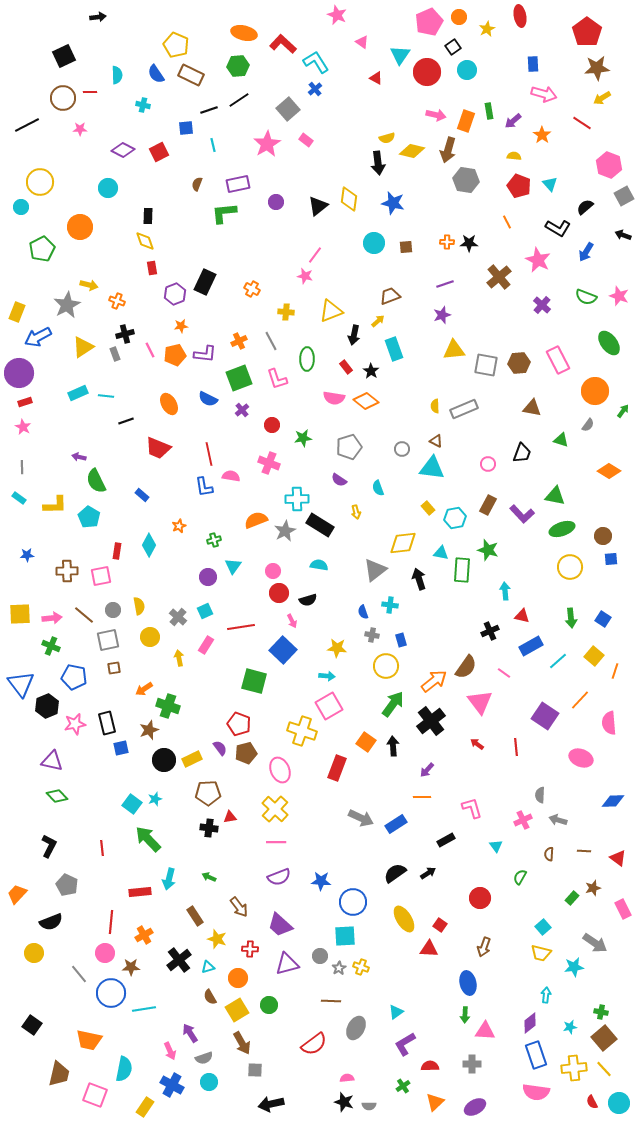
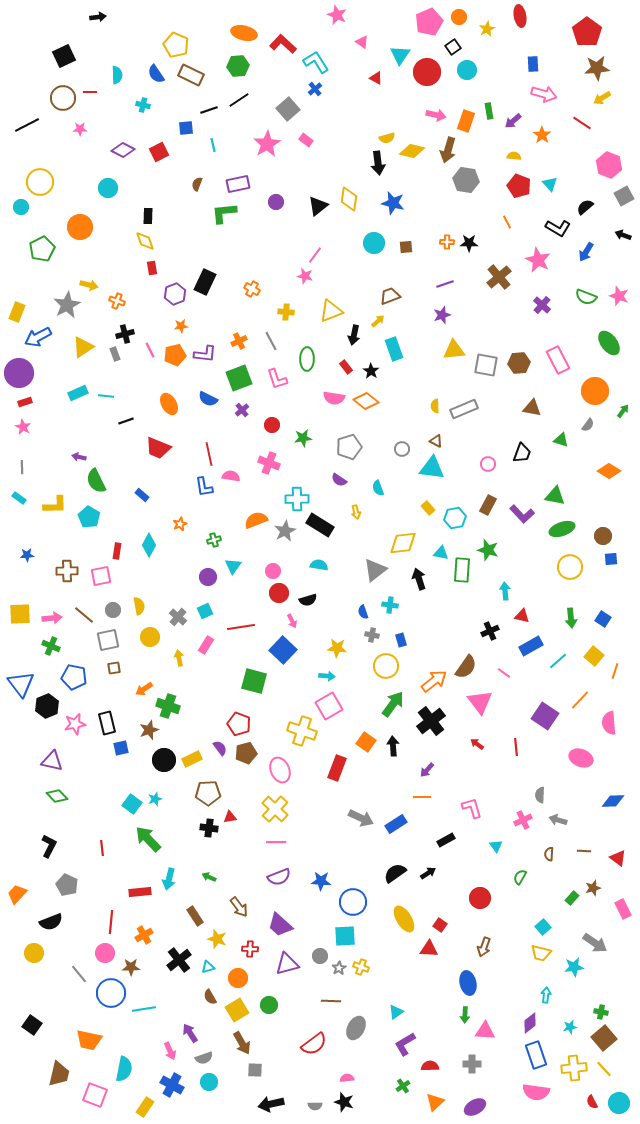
orange star at (179, 526): moved 1 px right, 2 px up
gray semicircle at (369, 1106): moved 54 px left
